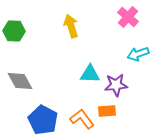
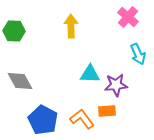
yellow arrow: rotated 15 degrees clockwise
cyan arrow: rotated 95 degrees counterclockwise
